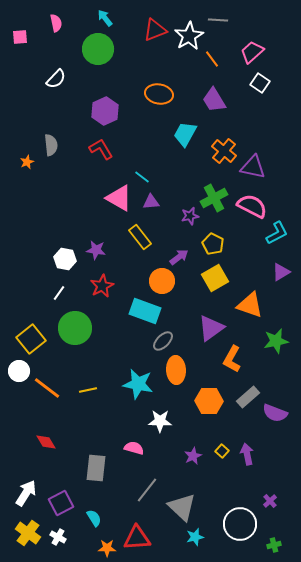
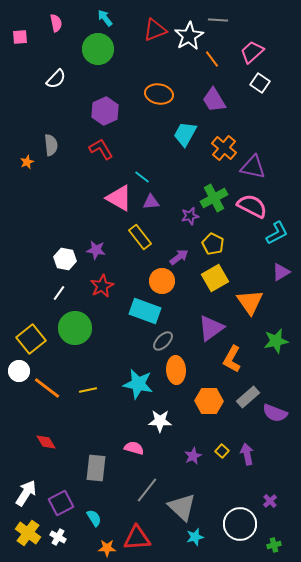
orange cross at (224, 151): moved 3 px up
orange triangle at (250, 305): moved 3 px up; rotated 36 degrees clockwise
